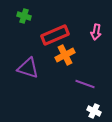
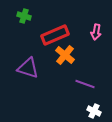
orange cross: rotated 24 degrees counterclockwise
